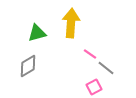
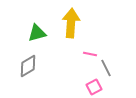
pink line: rotated 24 degrees counterclockwise
gray line: rotated 24 degrees clockwise
